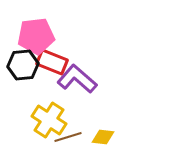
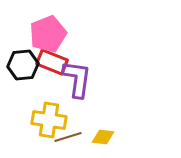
pink pentagon: moved 12 px right, 2 px up; rotated 15 degrees counterclockwise
purple L-shape: rotated 57 degrees clockwise
yellow cross: rotated 24 degrees counterclockwise
